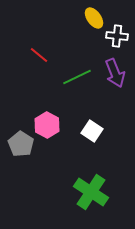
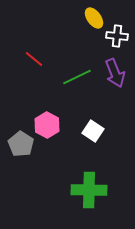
red line: moved 5 px left, 4 px down
white square: moved 1 px right
green cross: moved 2 px left, 2 px up; rotated 32 degrees counterclockwise
